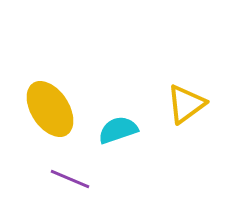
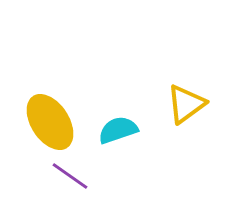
yellow ellipse: moved 13 px down
purple line: moved 3 px up; rotated 12 degrees clockwise
